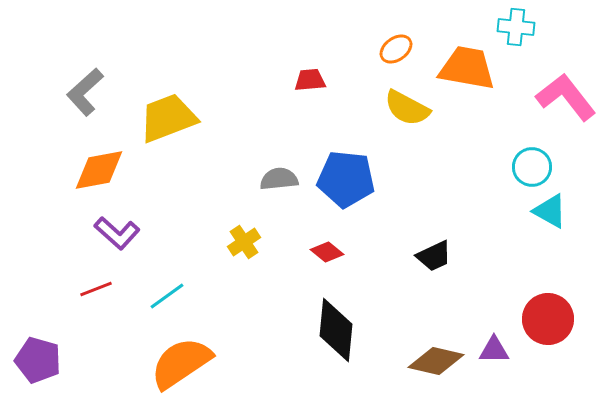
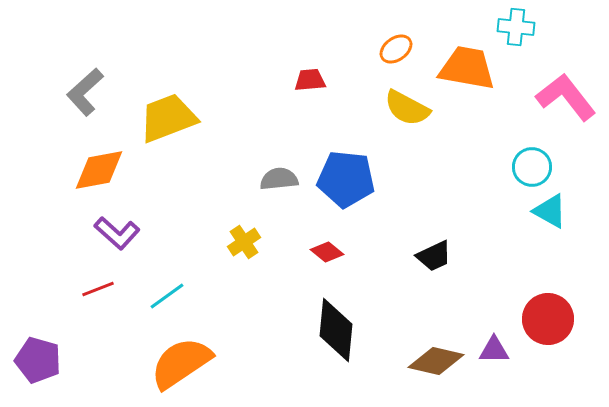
red line: moved 2 px right
